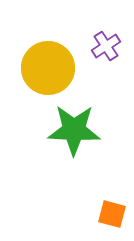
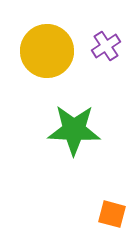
yellow circle: moved 1 px left, 17 px up
